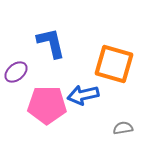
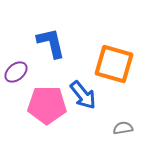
blue arrow: rotated 116 degrees counterclockwise
